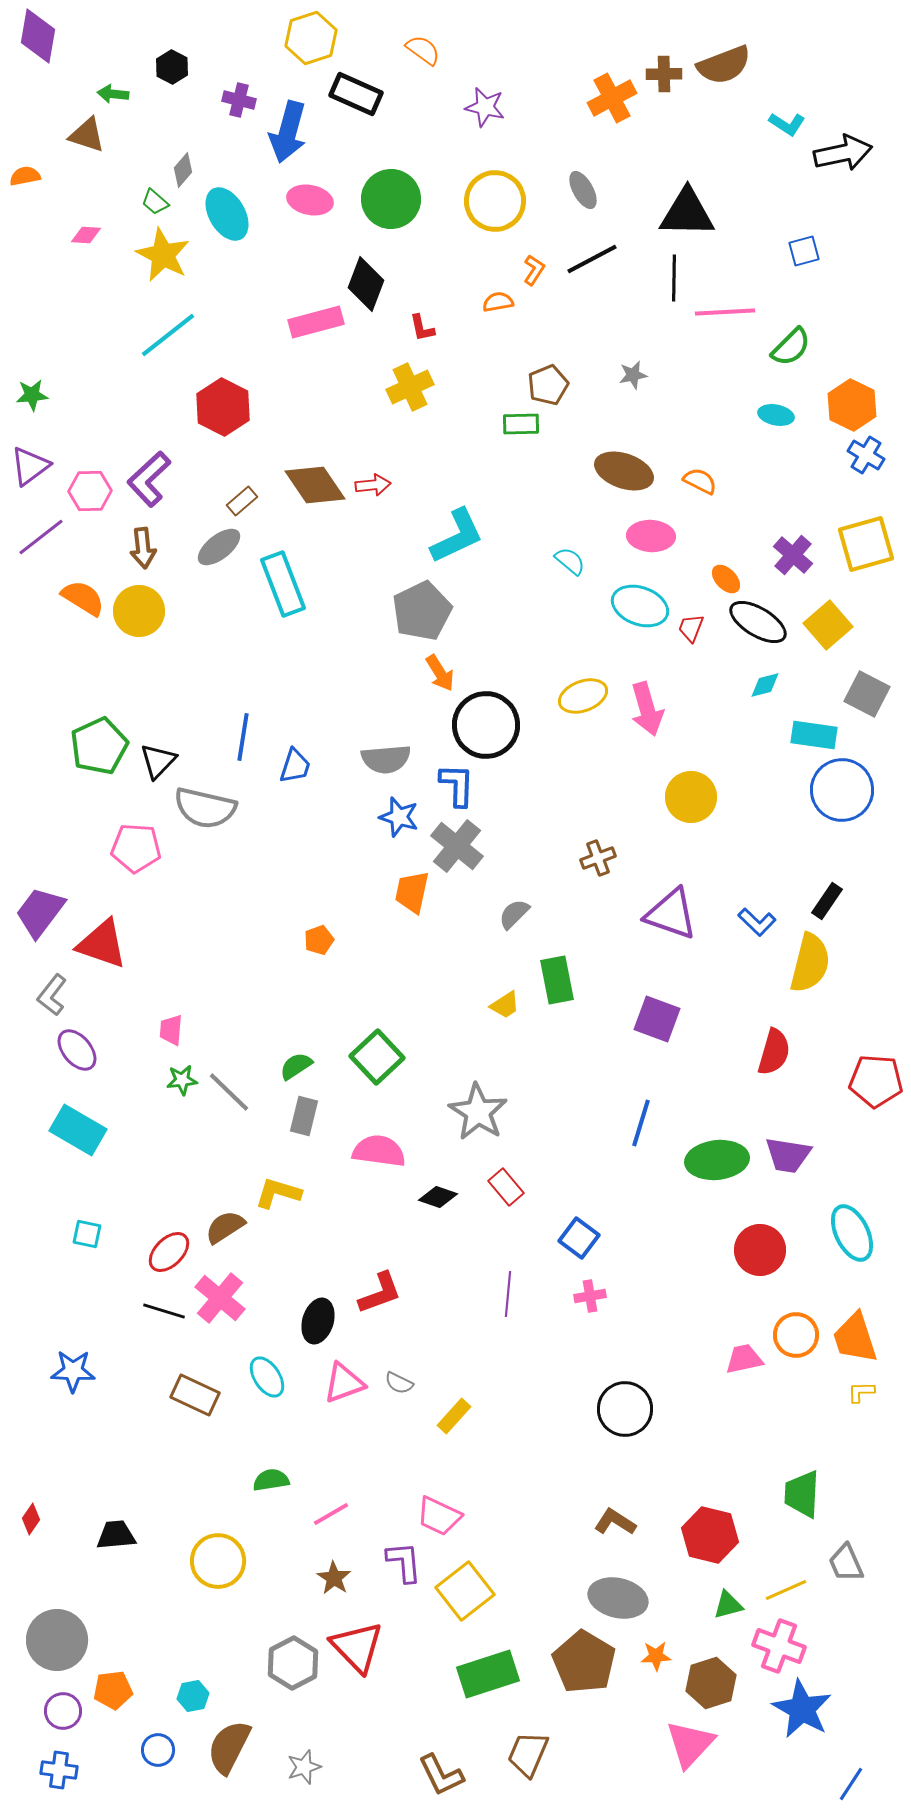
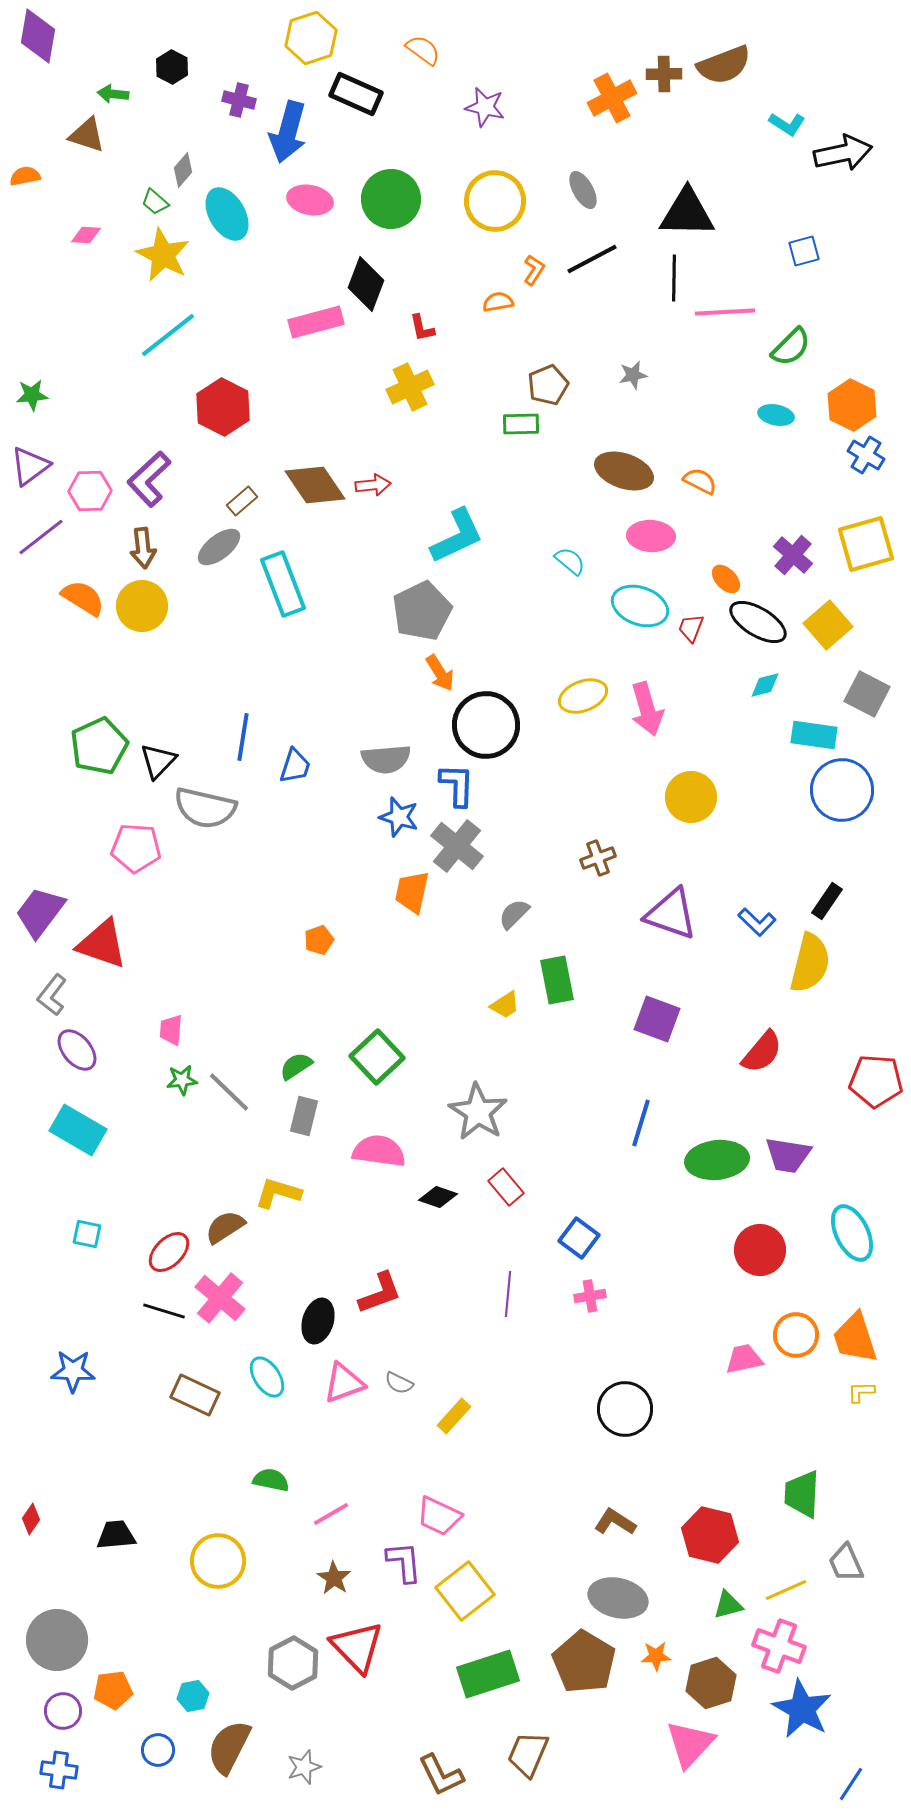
yellow circle at (139, 611): moved 3 px right, 5 px up
red semicircle at (774, 1052): moved 12 px left; rotated 24 degrees clockwise
green semicircle at (271, 1480): rotated 21 degrees clockwise
